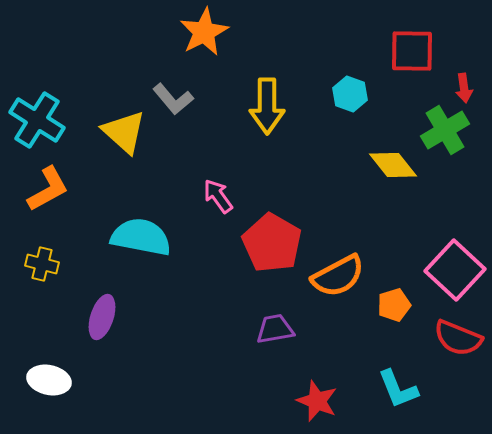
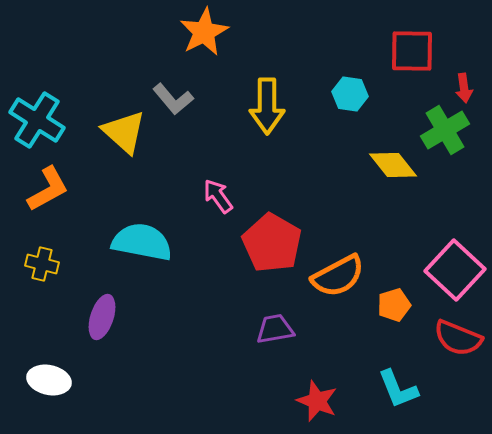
cyan hexagon: rotated 12 degrees counterclockwise
cyan semicircle: moved 1 px right, 5 px down
